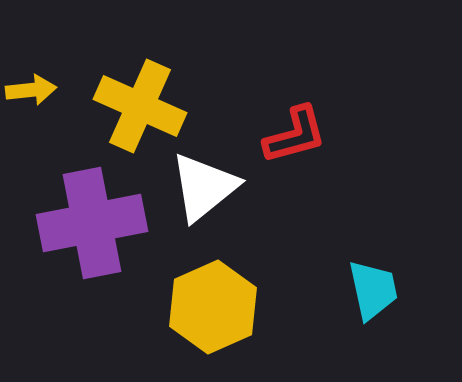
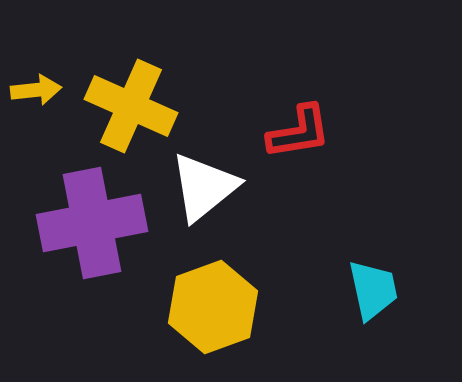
yellow arrow: moved 5 px right
yellow cross: moved 9 px left
red L-shape: moved 4 px right, 3 px up; rotated 6 degrees clockwise
yellow hexagon: rotated 4 degrees clockwise
